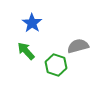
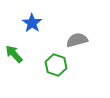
gray semicircle: moved 1 px left, 6 px up
green arrow: moved 12 px left, 3 px down
